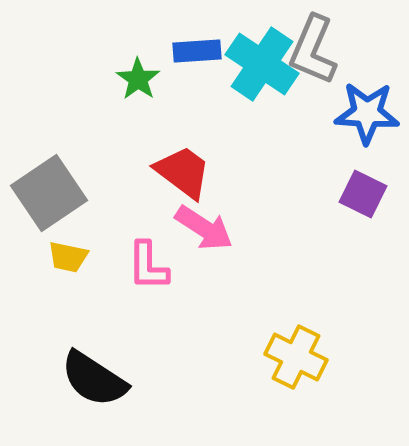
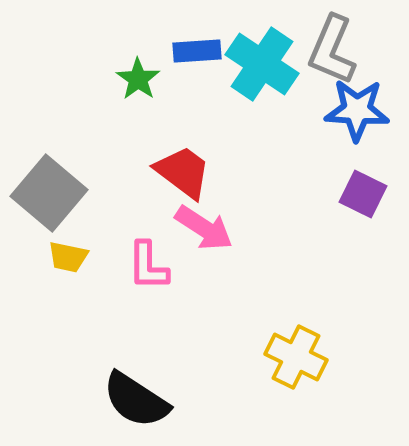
gray L-shape: moved 19 px right
blue star: moved 10 px left, 3 px up
gray square: rotated 16 degrees counterclockwise
black semicircle: moved 42 px right, 21 px down
